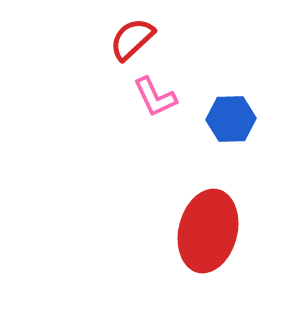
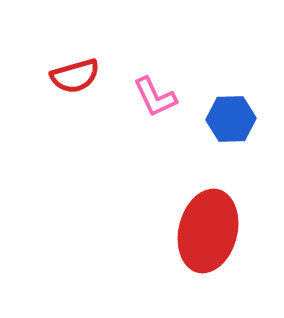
red semicircle: moved 57 px left, 37 px down; rotated 153 degrees counterclockwise
